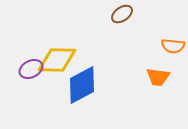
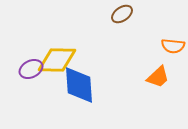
orange trapezoid: rotated 50 degrees counterclockwise
blue diamond: moved 3 px left; rotated 66 degrees counterclockwise
